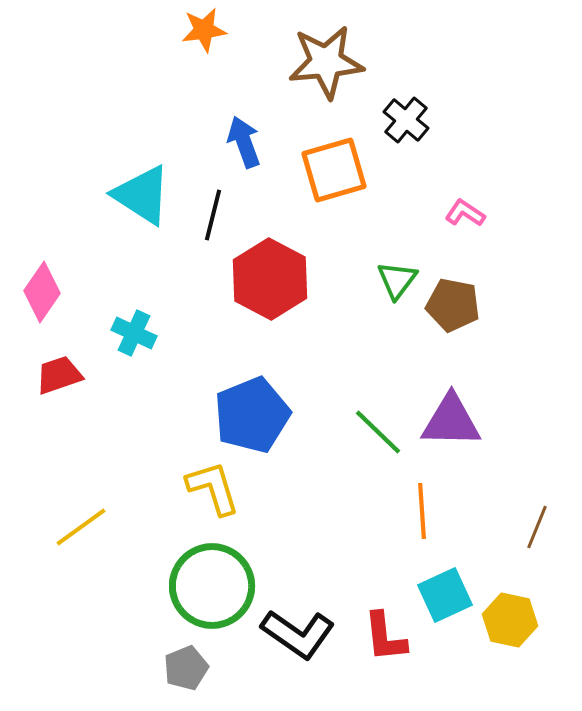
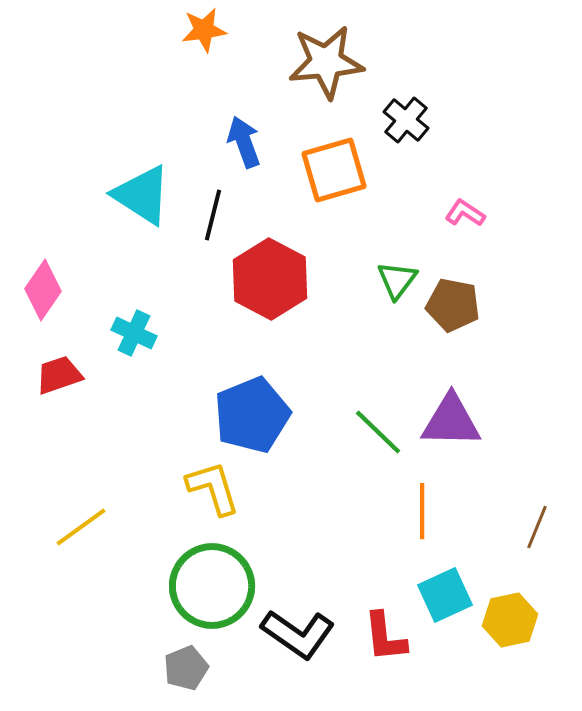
pink diamond: moved 1 px right, 2 px up
orange line: rotated 4 degrees clockwise
yellow hexagon: rotated 24 degrees counterclockwise
